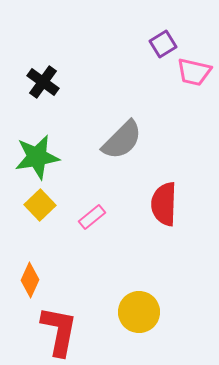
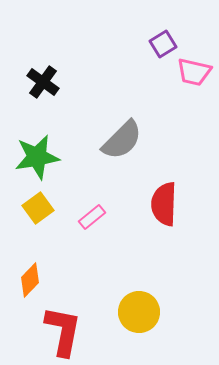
yellow square: moved 2 px left, 3 px down; rotated 8 degrees clockwise
orange diamond: rotated 20 degrees clockwise
red L-shape: moved 4 px right
